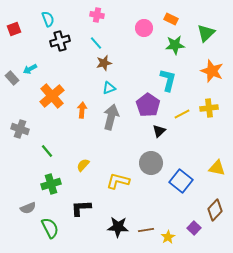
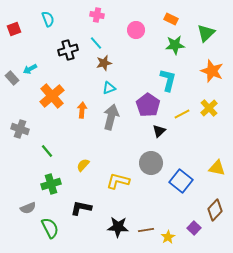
pink circle: moved 8 px left, 2 px down
black cross: moved 8 px right, 9 px down
yellow cross: rotated 36 degrees counterclockwise
black L-shape: rotated 15 degrees clockwise
